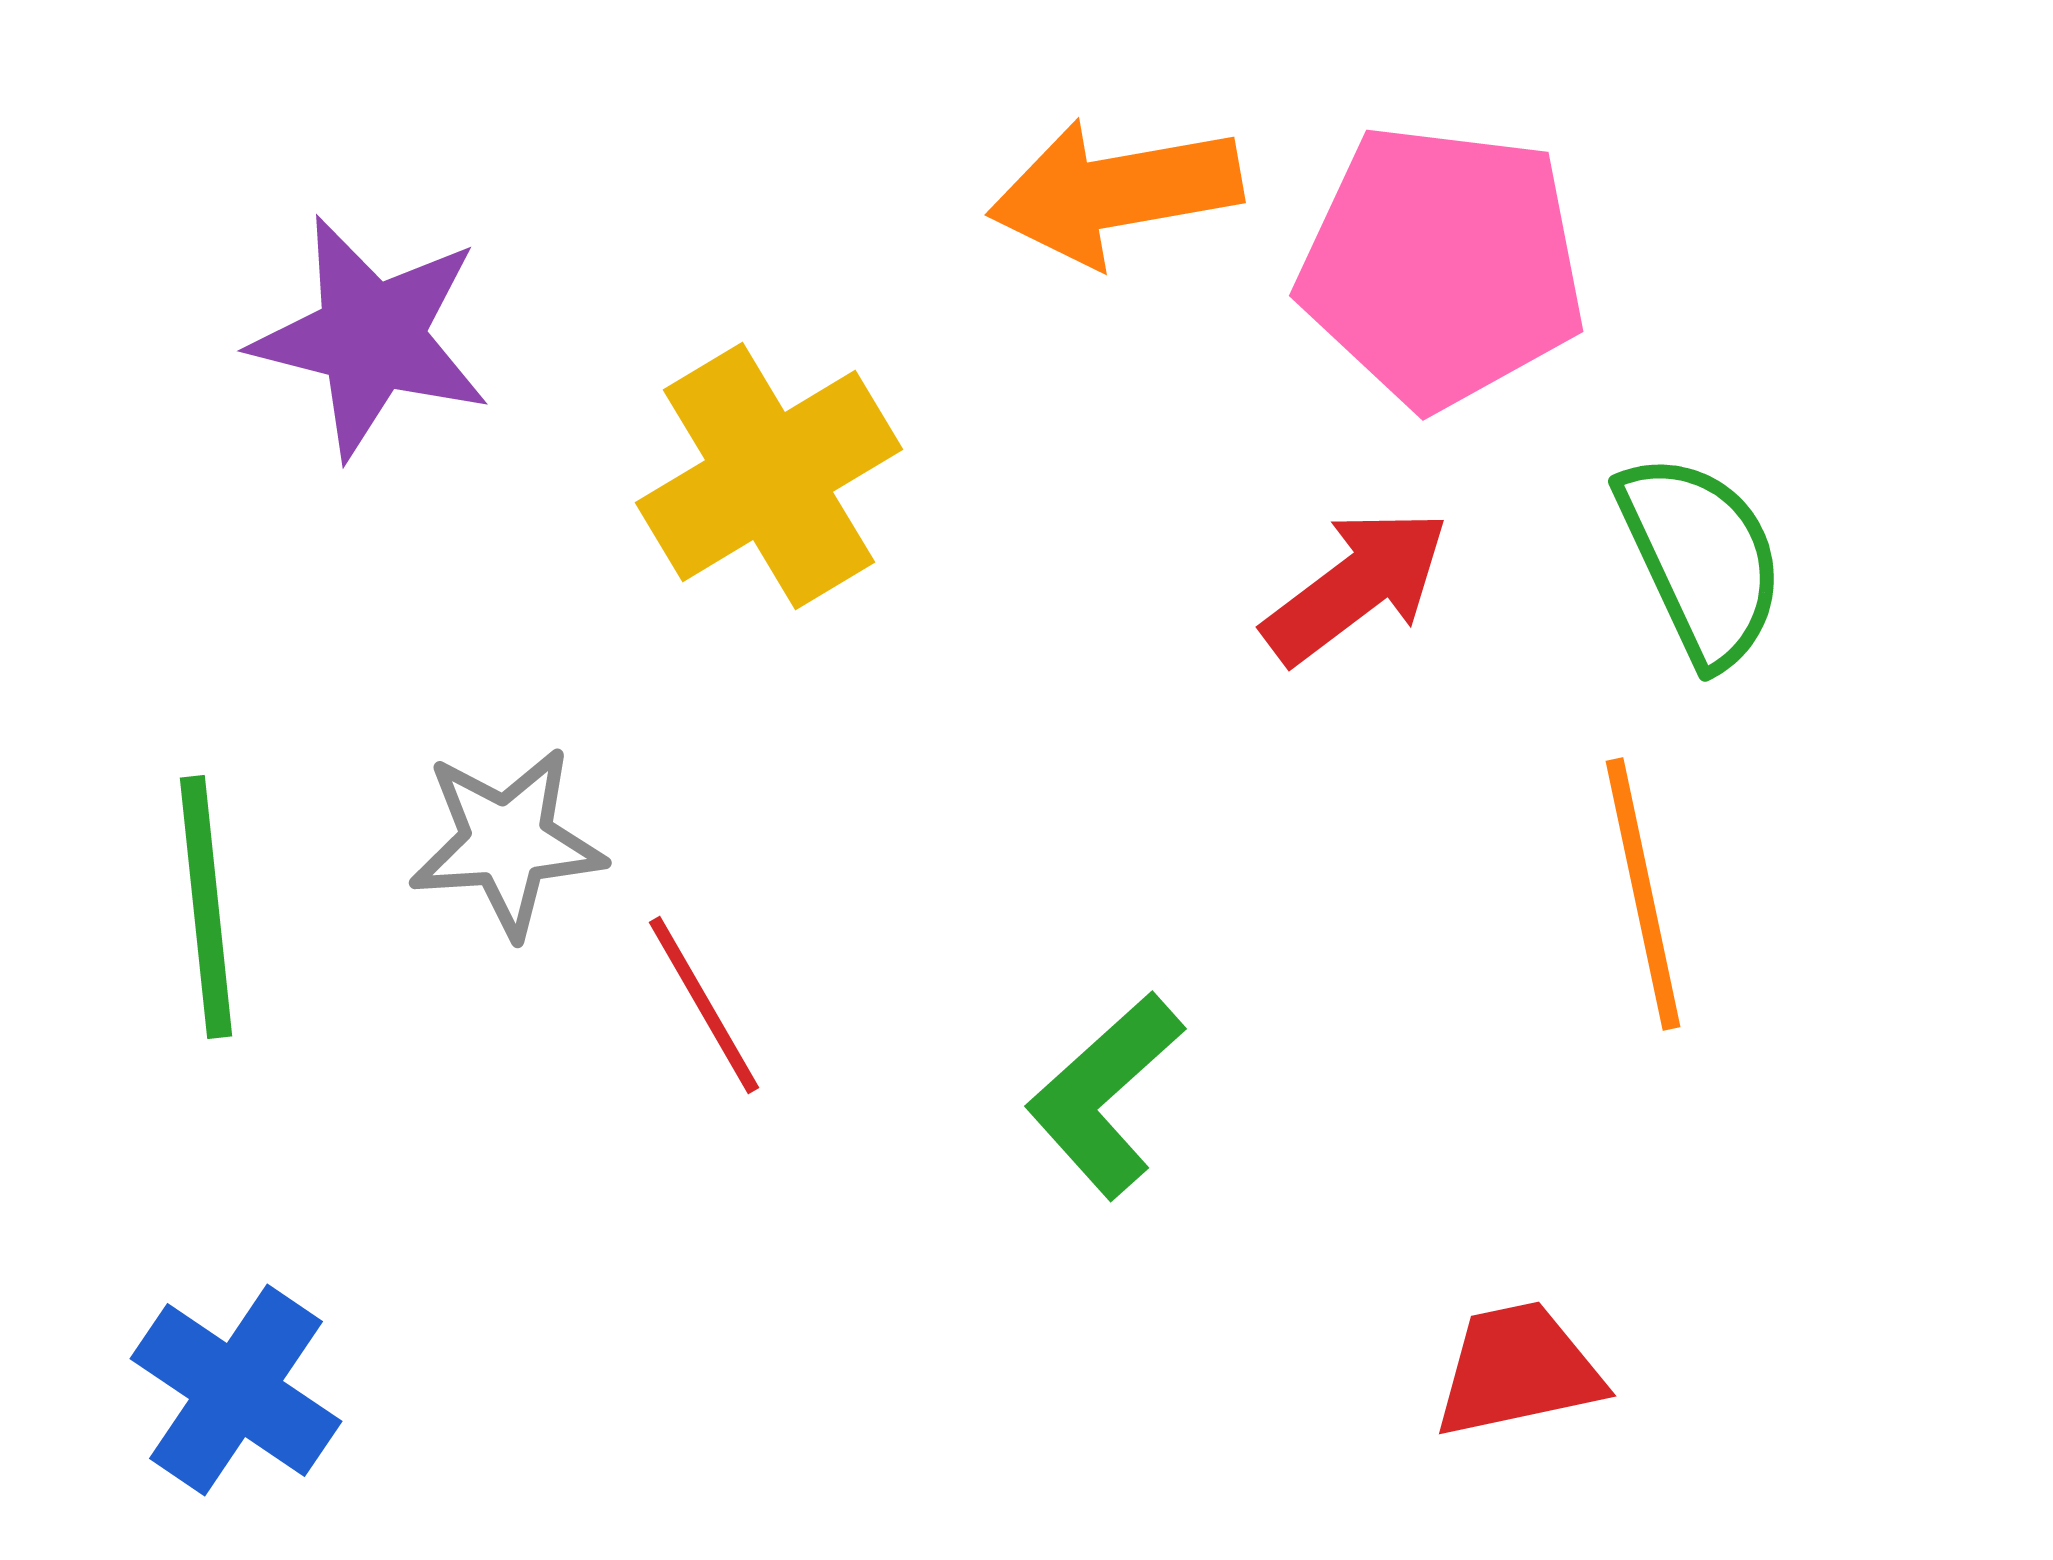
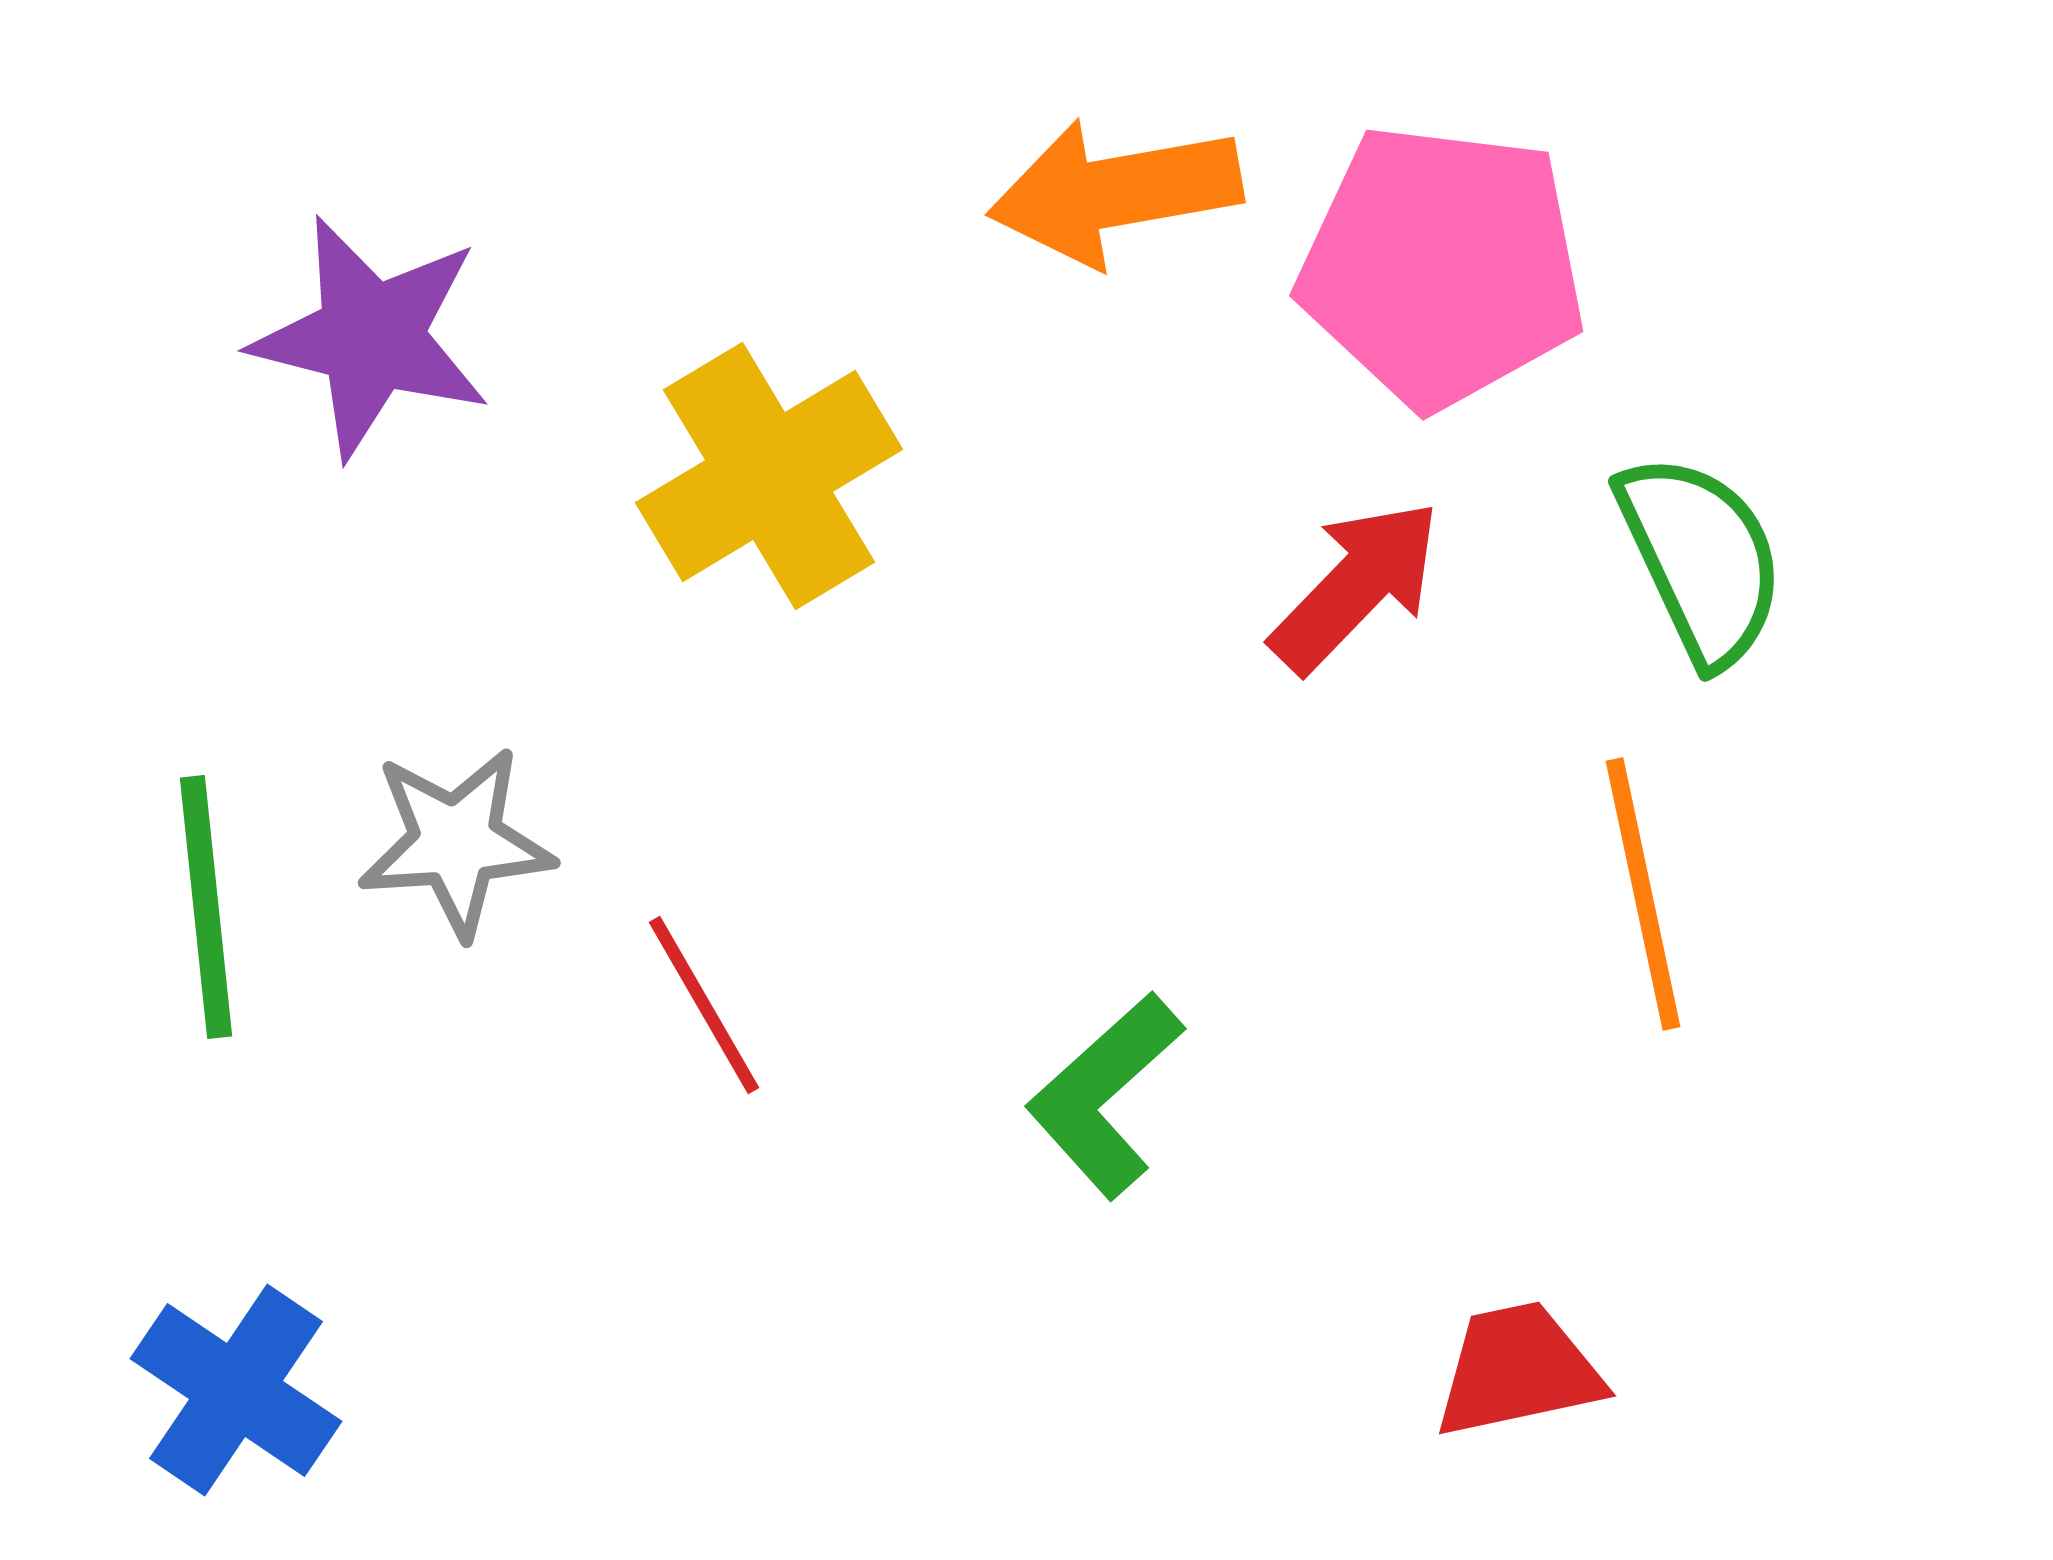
red arrow: rotated 9 degrees counterclockwise
gray star: moved 51 px left
